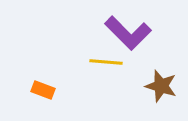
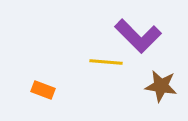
purple L-shape: moved 10 px right, 3 px down
brown star: rotated 8 degrees counterclockwise
